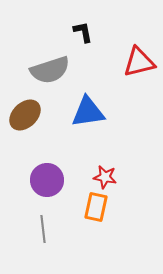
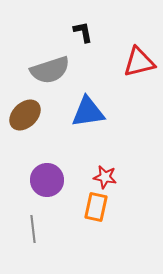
gray line: moved 10 px left
